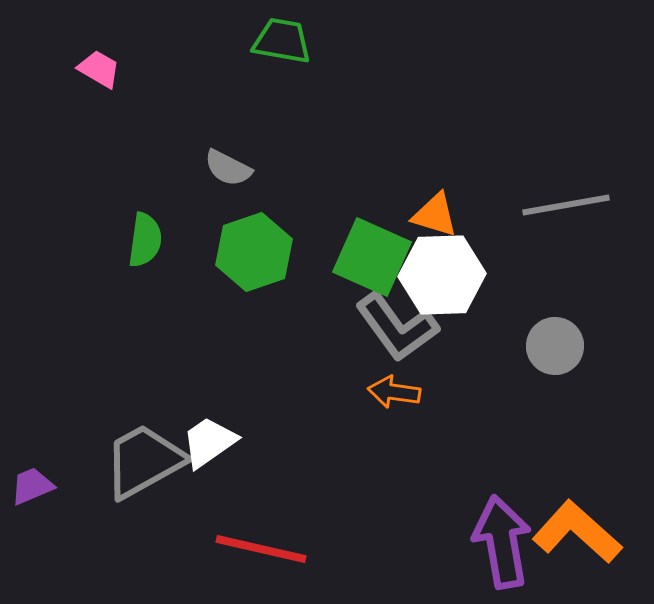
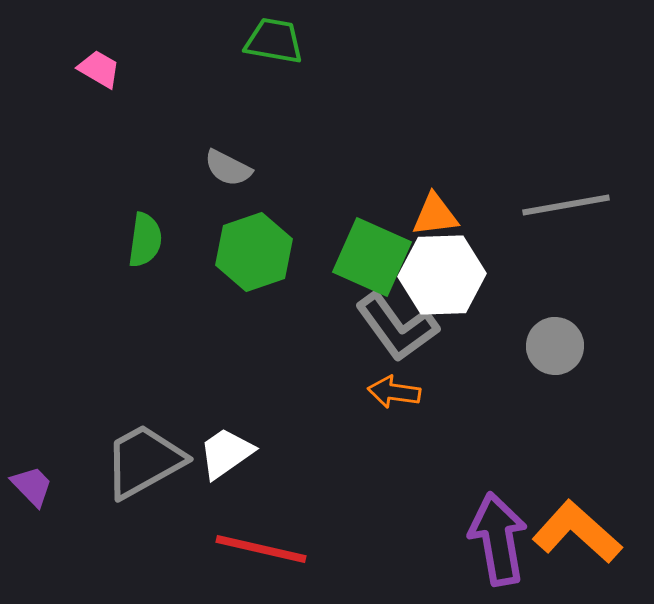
green trapezoid: moved 8 px left
orange triangle: rotated 24 degrees counterclockwise
white trapezoid: moved 17 px right, 11 px down
purple trapezoid: rotated 69 degrees clockwise
purple arrow: moved 4 px left, 3 px up
